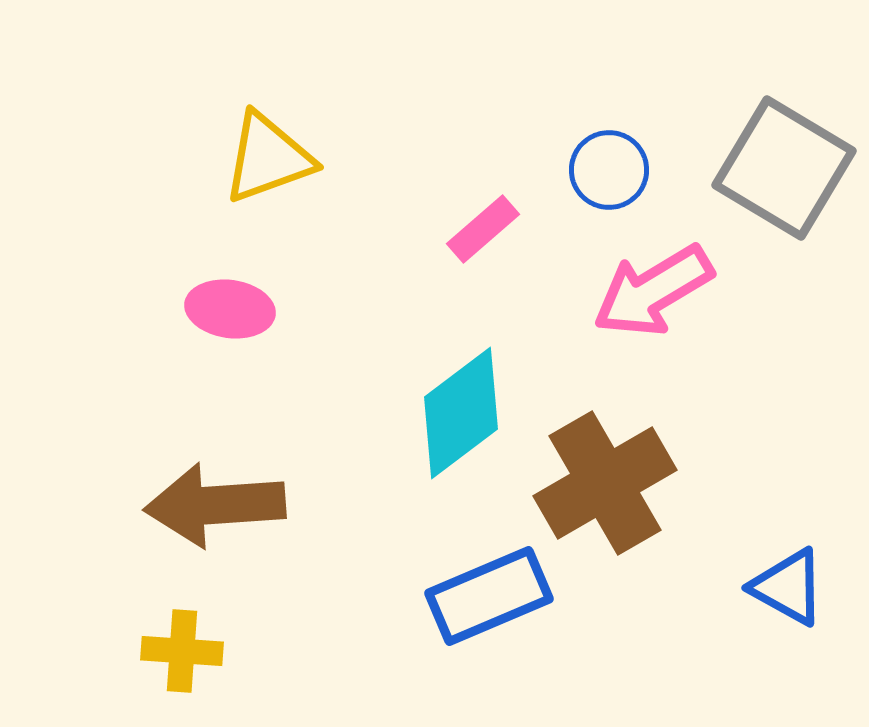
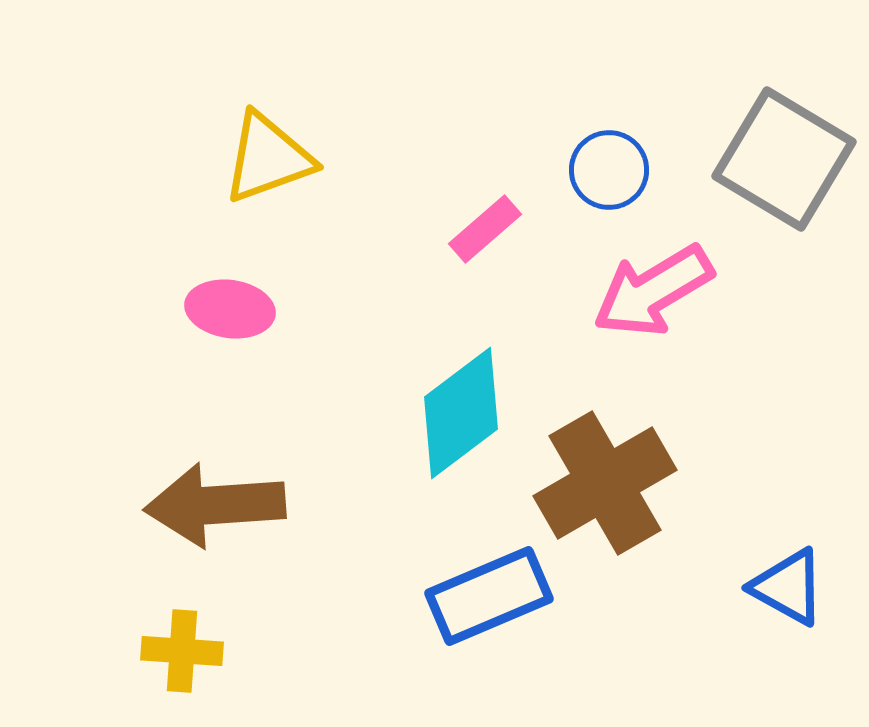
gray square: moved 9 px up
pink rectangle: moved 2 px right
